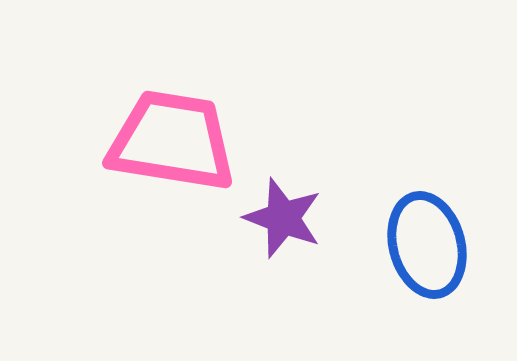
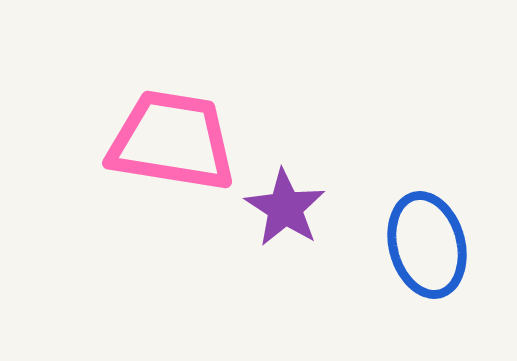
purple star: moved 2 px right, 10 px up; rotated 12 degrees clockwise
